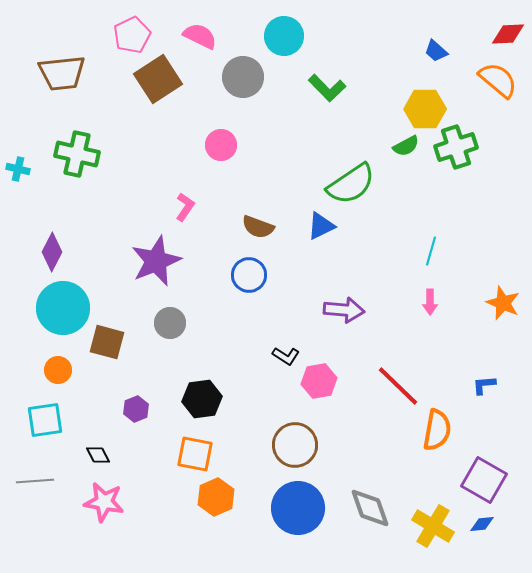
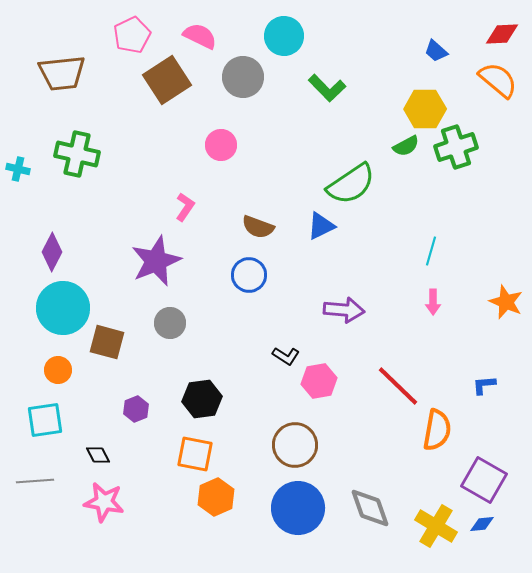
red diamond at (508, 34): moved 6 px left
brown square at (158, 79): moved 9 px right, 1 px down
pink arrow at (430, 302): moved 3 px right
orange star at (503, 303): moved 3 px right, 1 px up
yellow cross at (433, 526): moved 3 px right
